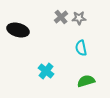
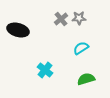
gray cross: moved 2 px down
cyan semicircle: rotated 70 degrees clockwise
cyan cross: moved 1 px left, 1 px up
green semicircle: moved 2 px up
